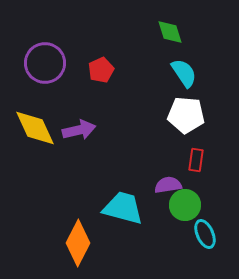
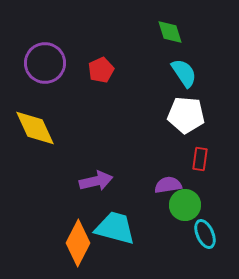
purple arrow: moved 17 px right, 51 px down
red rectangle: moved 4 px right, 1 px up
cyan trapezoid: moved 8 px left, 20 px down
